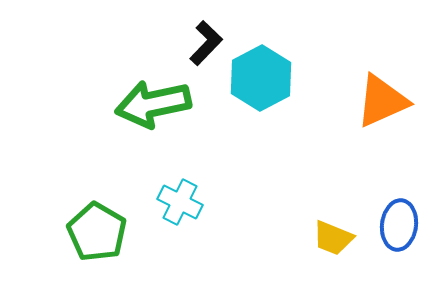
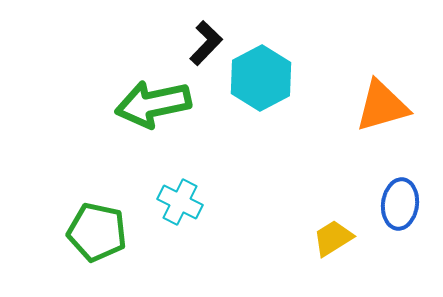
orange triangle: moved 5 px down; rotated 8 degrees clockwise
blue ellipse: moved 1 px right, 21 px up
green pentagon: rotated 18 degrees counterclockwise
yellow trapezoid: rotated 126 degrees clockwise
